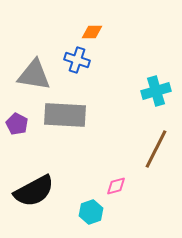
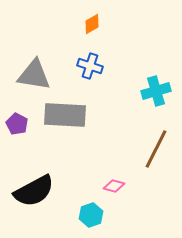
orange diamond: moved 8 px up; rotated 30 degrees counterclockwise
blue cross: moved 13 px right, 6 px down
pink diamond: moved 2 px left; rotated 30 degrees clockwise
cyan hexagon: moved 3 px down
